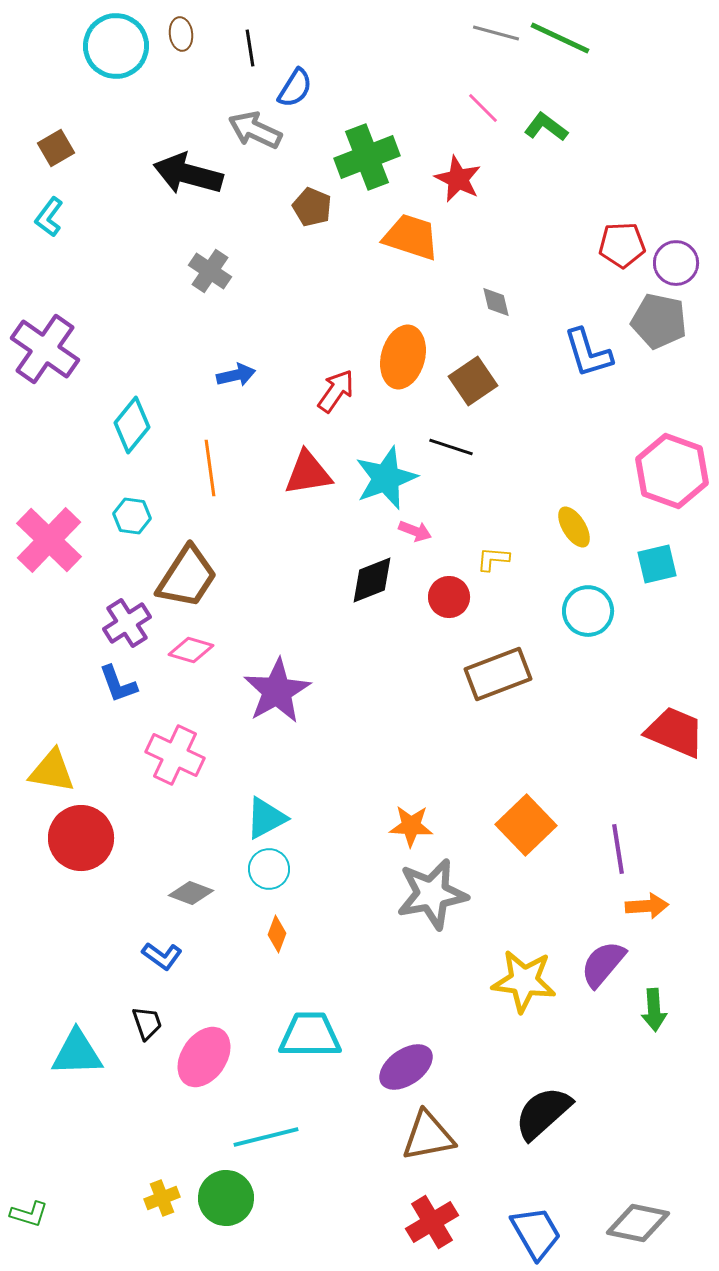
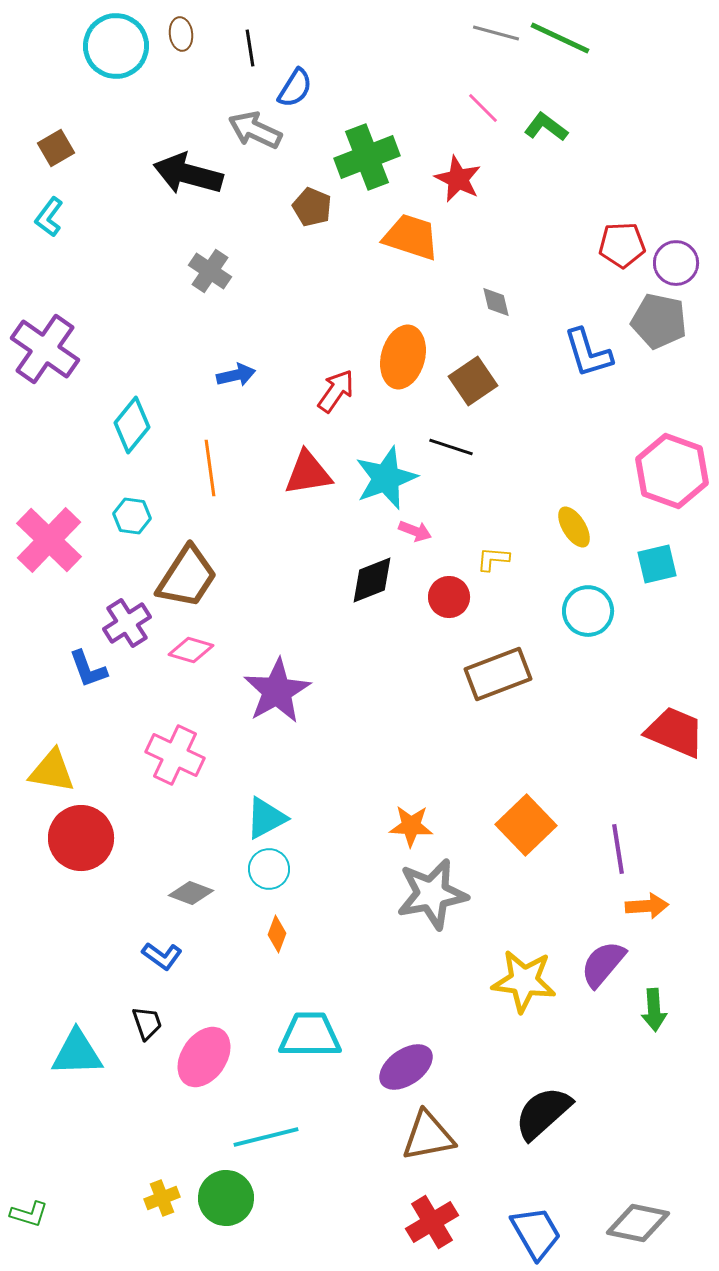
blue L-shape at (118, 684): moved 30 px left, 15 px up
